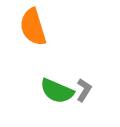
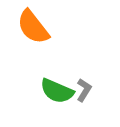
orange semicircle: rotated 21 degrees counterclockwise
